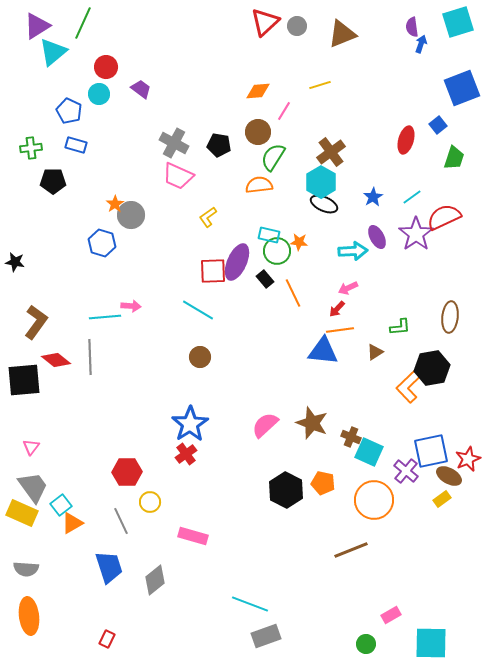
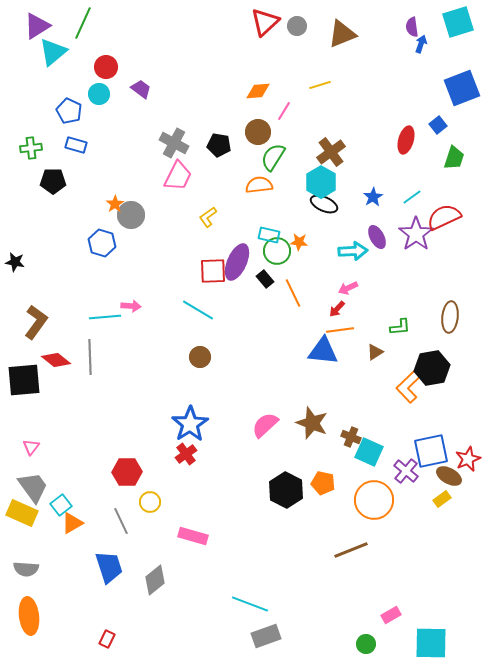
pink trapezoid at (178, 176): rotated 88 degrees counterclockwise
